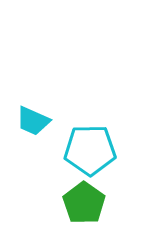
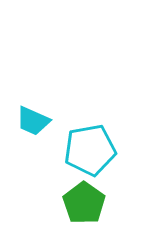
cyan pentagon: rotated 9 degrees counterclockwise
